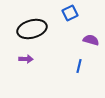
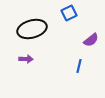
blue square: moved 1 px left
purple semicircle: rotated 126 degrees clockwise
